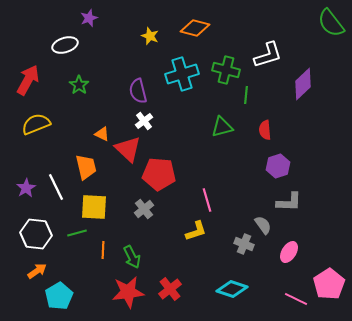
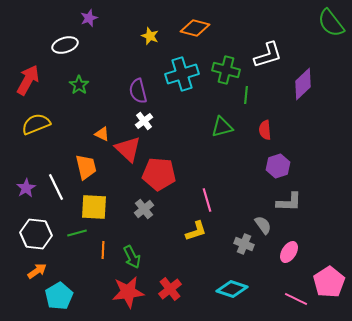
pink pentagon at (329, 284): moved 2 px up
